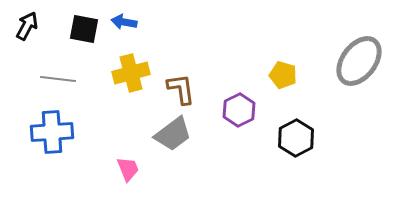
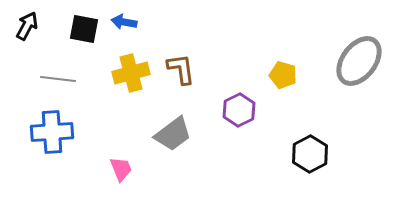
brown L-shape: moved 20 px up
black hexagon: moved 14 px right, 16 px down
pink trapezoid: moved 7 px left
